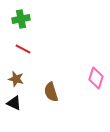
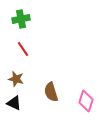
red line: rotated 28 degrees clockwise
pink diamond: moved 10 px left, 23 px down
